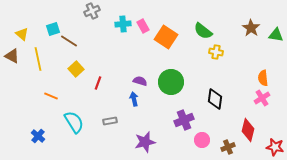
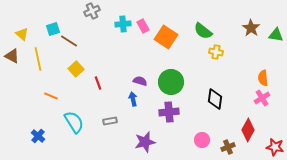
red line: rotated 40 degrees counterclockwise
blue arrow: moved 1 px left
purple cross: moved 15 px left, 8 px up; rotated 18 degrees clockwise
red diamond: rotated 15 degrees clockwise
